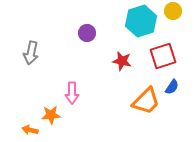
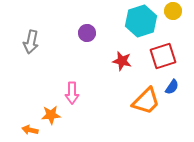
gray arrow: moved 11 px up
